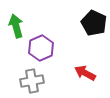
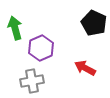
green arrow: moved 1 px left, 2 px down
red arrow: moved 5 px up
